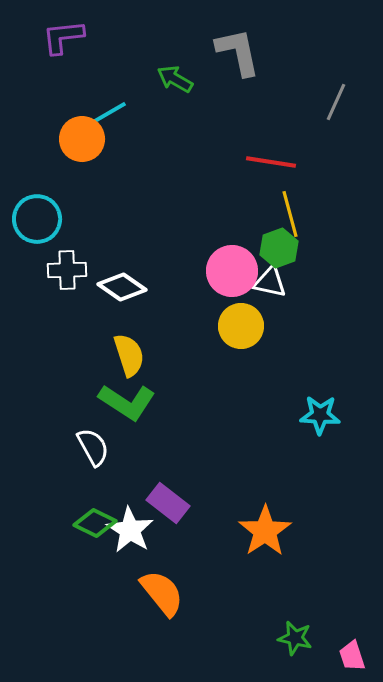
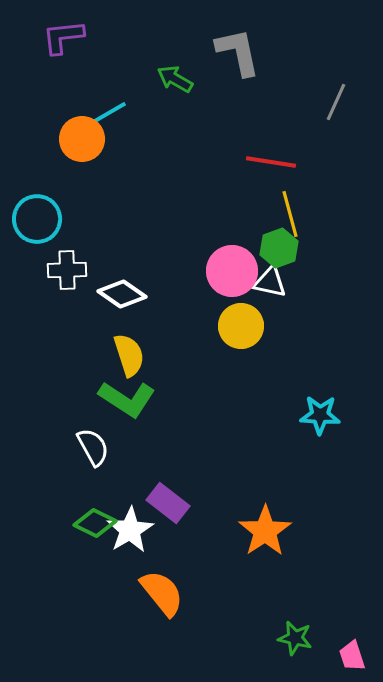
white diamond: moved 7 px down
green L-shape: moved 3 px up
white star: rotated 9 degrees clockwise
